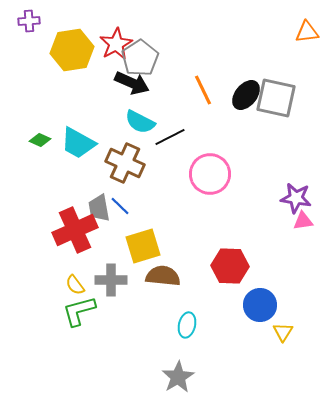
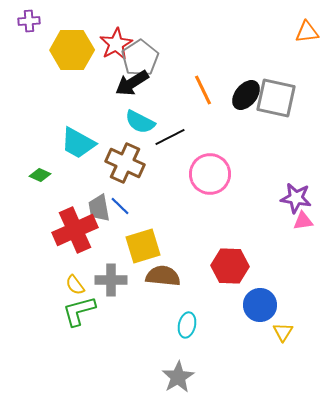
yellow hexagon: rotated 9 degrees clockwise
black arrow: rotated 124 degrees clockwise
green diamond: moved 35 px down
